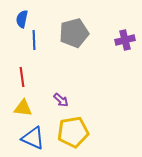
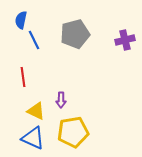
blue semicircle: moved 1 px left, 1 px down
gray pentagon: moved 1 px right, 1 px down
blue line: rotated 24 degrees counterclockwise
red line: moved 1 px right
purple arrow: rotated 49 degrees clockwise
yellow triangle: moved 13 px right, 3 px down; rotated 18 degrees clockwise
